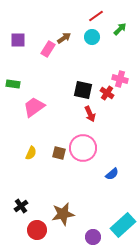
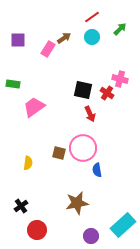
red line: moved 4 px left, 1 px down
yellow semicircle: moved 3 px left, 10 px down; rotated 16 degrees counterclockwise
blue semicircle: moved 15 px left, 4 px up; rotated 120 degrees clockwise
brown star: moved 14 px right, 11 px up
purple circle: moved 2 px left, 1 px up
